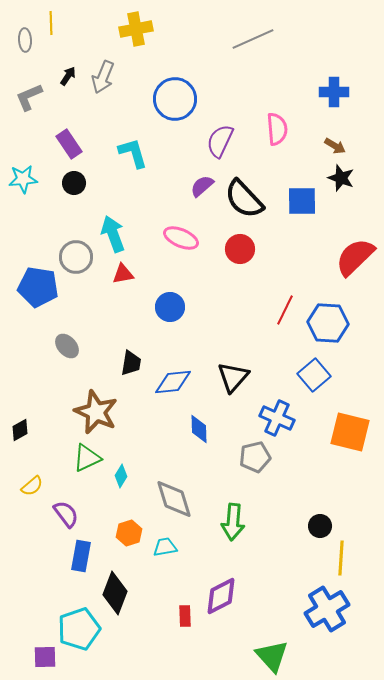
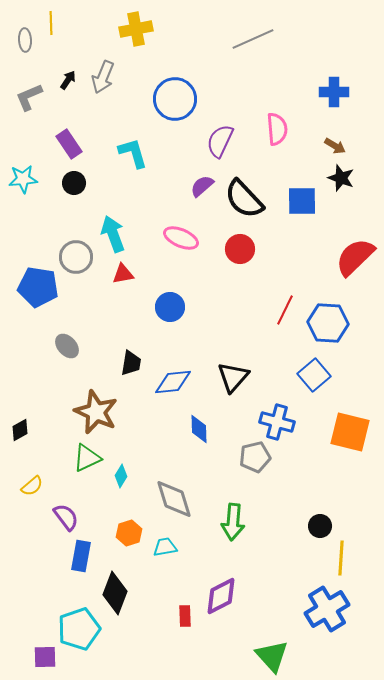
black arrow at (68, 76): moved 4 px down
blue cross at (277, 418): moved 4 px down; rotated 8 degrees counterclockwise
purple semicircle at (66, 514): moved 3 px down
